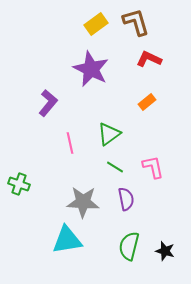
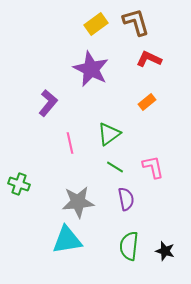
gray star: moved 5 px left; rotated 8 degrees counterclockwise
green semicircle: rotated 8 degrees counterclockwise
